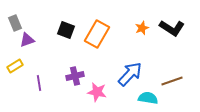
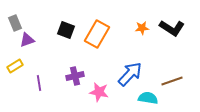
orange star: rotated 16 degrees clockwise
pink star: moved 2 px right
